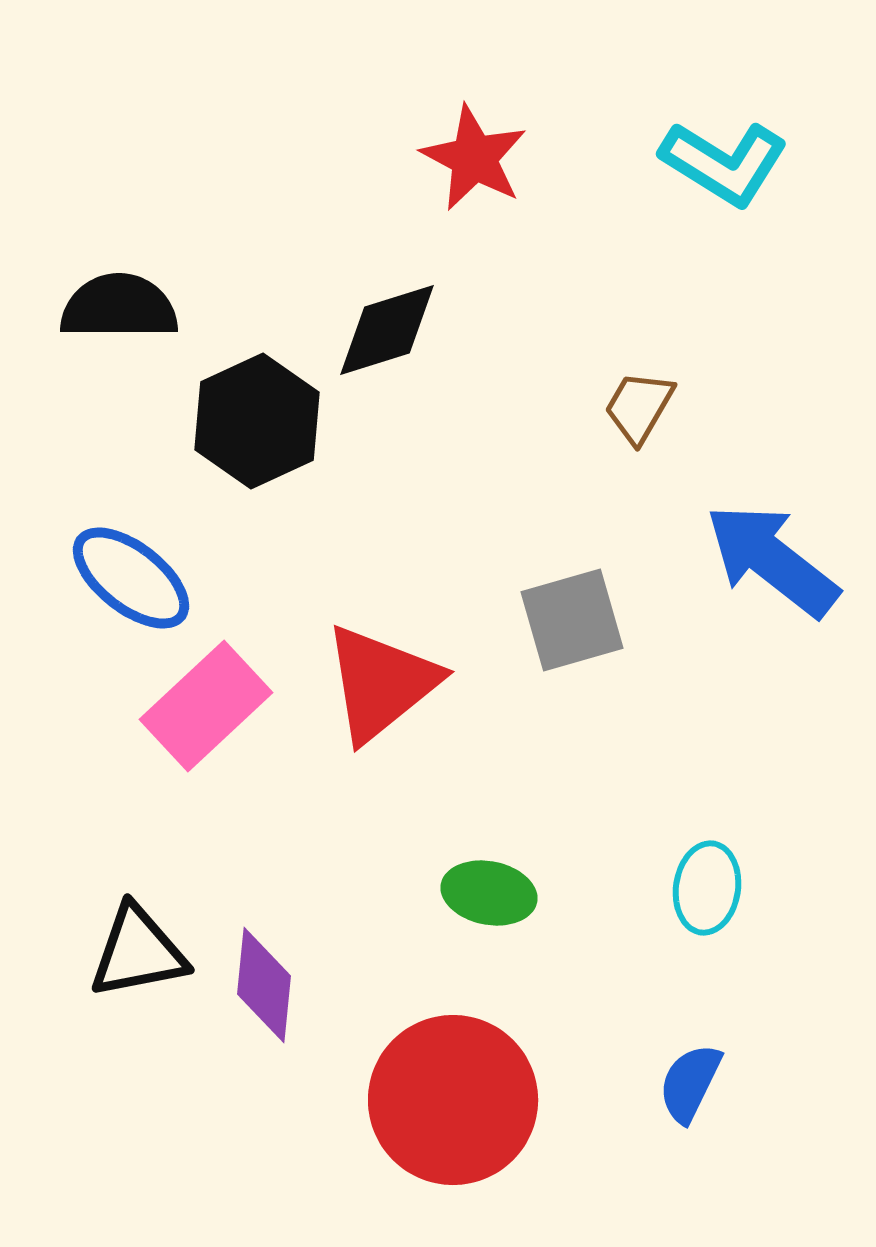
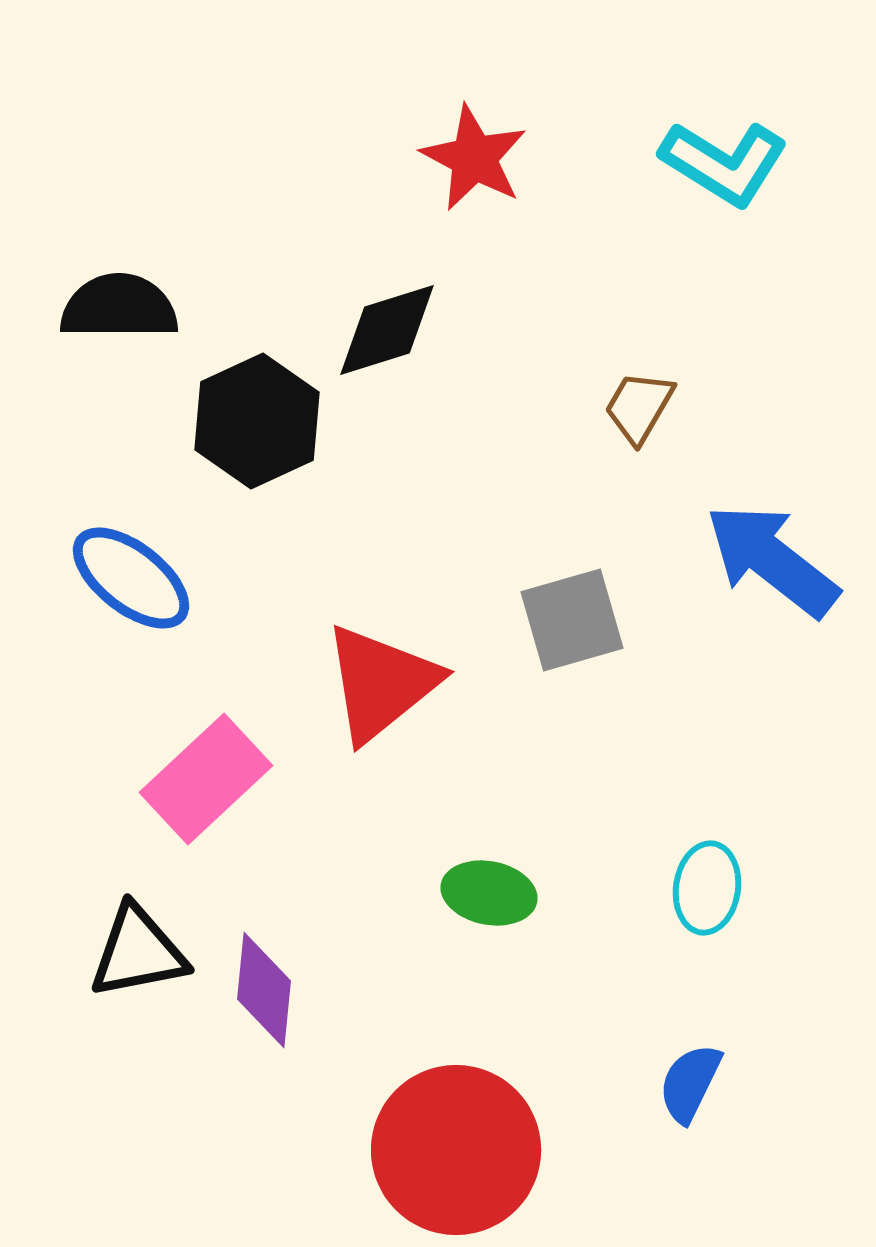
pink rectangle: moved 73 px down
purple diamond: moved 5 px down
red circle: moved 3 px right, 50 px down
